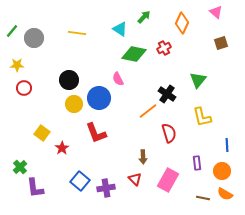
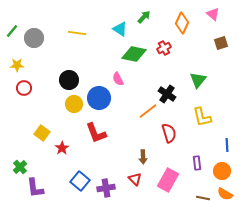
pink triangle: moved 3 px left, 2 px down
